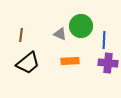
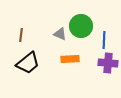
orange rectangle: moved 2 px up
